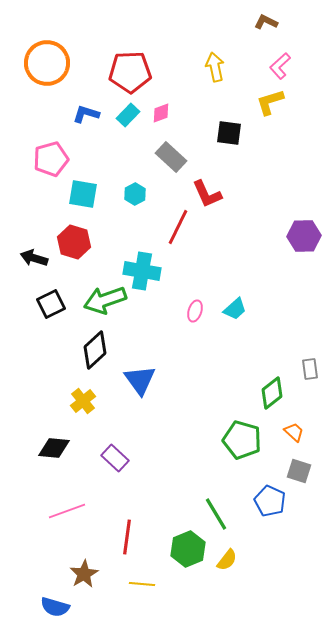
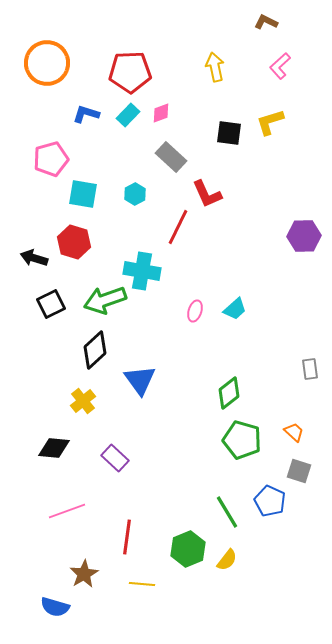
yellow L-shape at (270, 102): moved 20 px down
green diamond at (272, 393): moved 43 px left
green line at (216, 514): moved 11 px right, 2 px up
